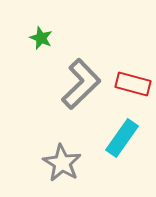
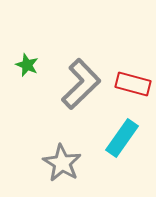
green star: moved 14 px left, 27 px down
